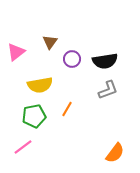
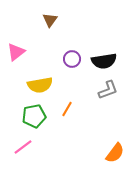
brown triangle: moved 22 px up
black semicircle: moved 1 px left
